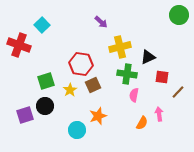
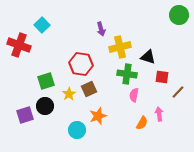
purple arrow: moved 7 px down; rotated 32 degrees clockwise
black triangle: rotated 42 degrees clockwise
brown square: moved 4 px left, 4 px down
yellow star: moved 1 px left, 4 px down
